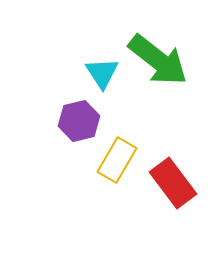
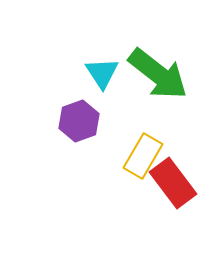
green arrow: moved 14 px down
purple hexagon: rotated 6 degrees counterclockwise
yellow rectangle: moved 26 px right, 4 px up
